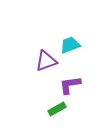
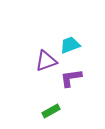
purple L-shape: moved 1 px right, 7 px up
green rectangle: moved 6 px left, 2 px down
